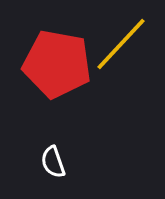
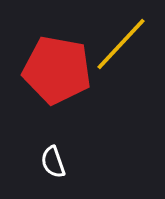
red pentagon: moved 6 px down
